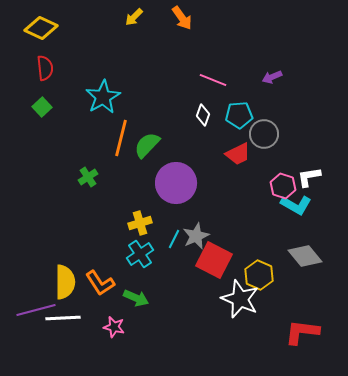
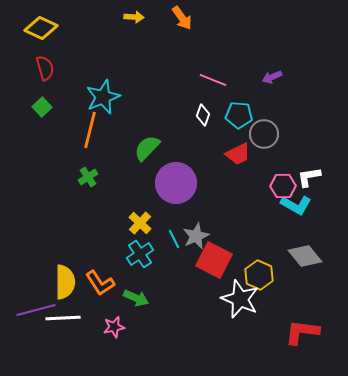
yellow arrow: rotated 132 degrees counterclockwise
red semicircle: rotated 10 degrees counterclockwise
cyan star: rotated 8 degrees clockwise
cyan pentagon: rotated 8 degrees clockwise
orange line: moved 31 px left, 8 px up
green semicircle: moved 3 px down
pink hexagon: rotated 20 degrees counterclockwise
yellow cross: rotated 30 degrees counterclockwise
cyan line: rotated 54 degrees counterclockwise
pink star: rotated 25 degrees counterclockwise
